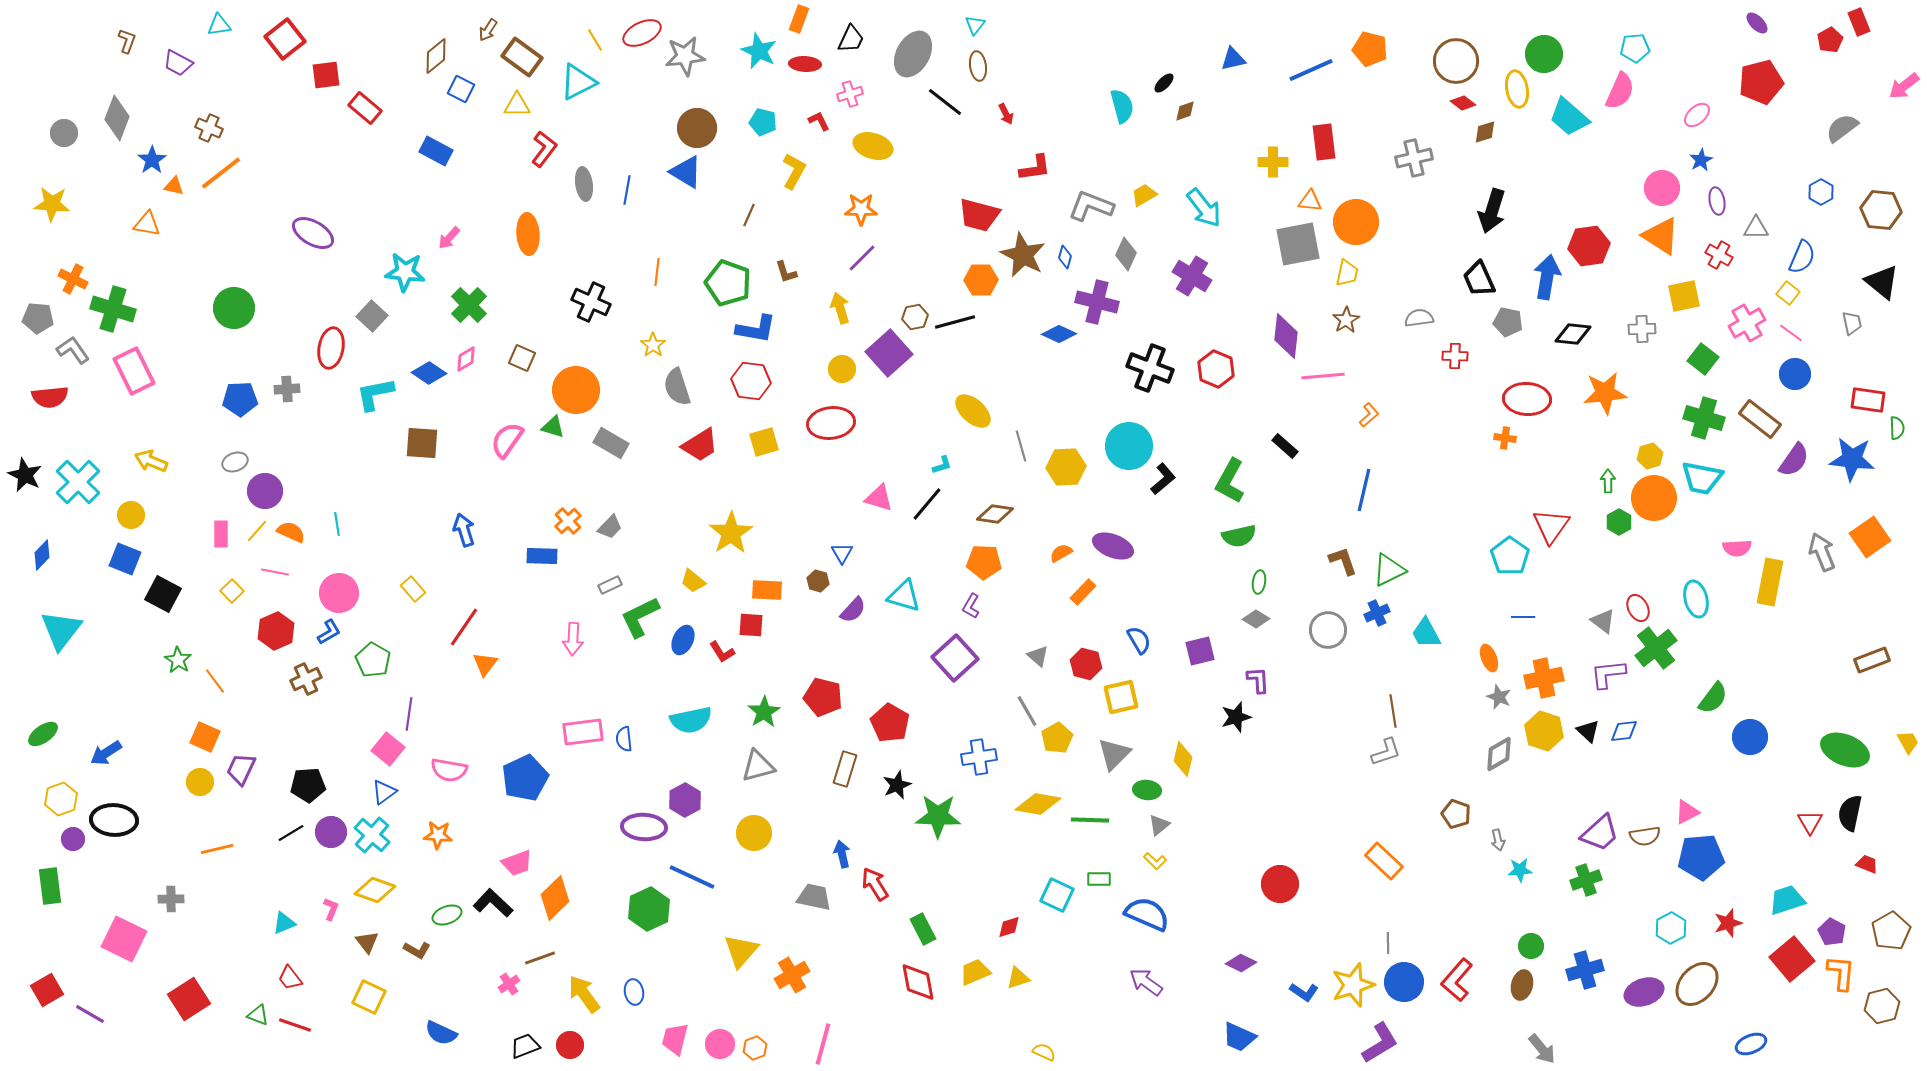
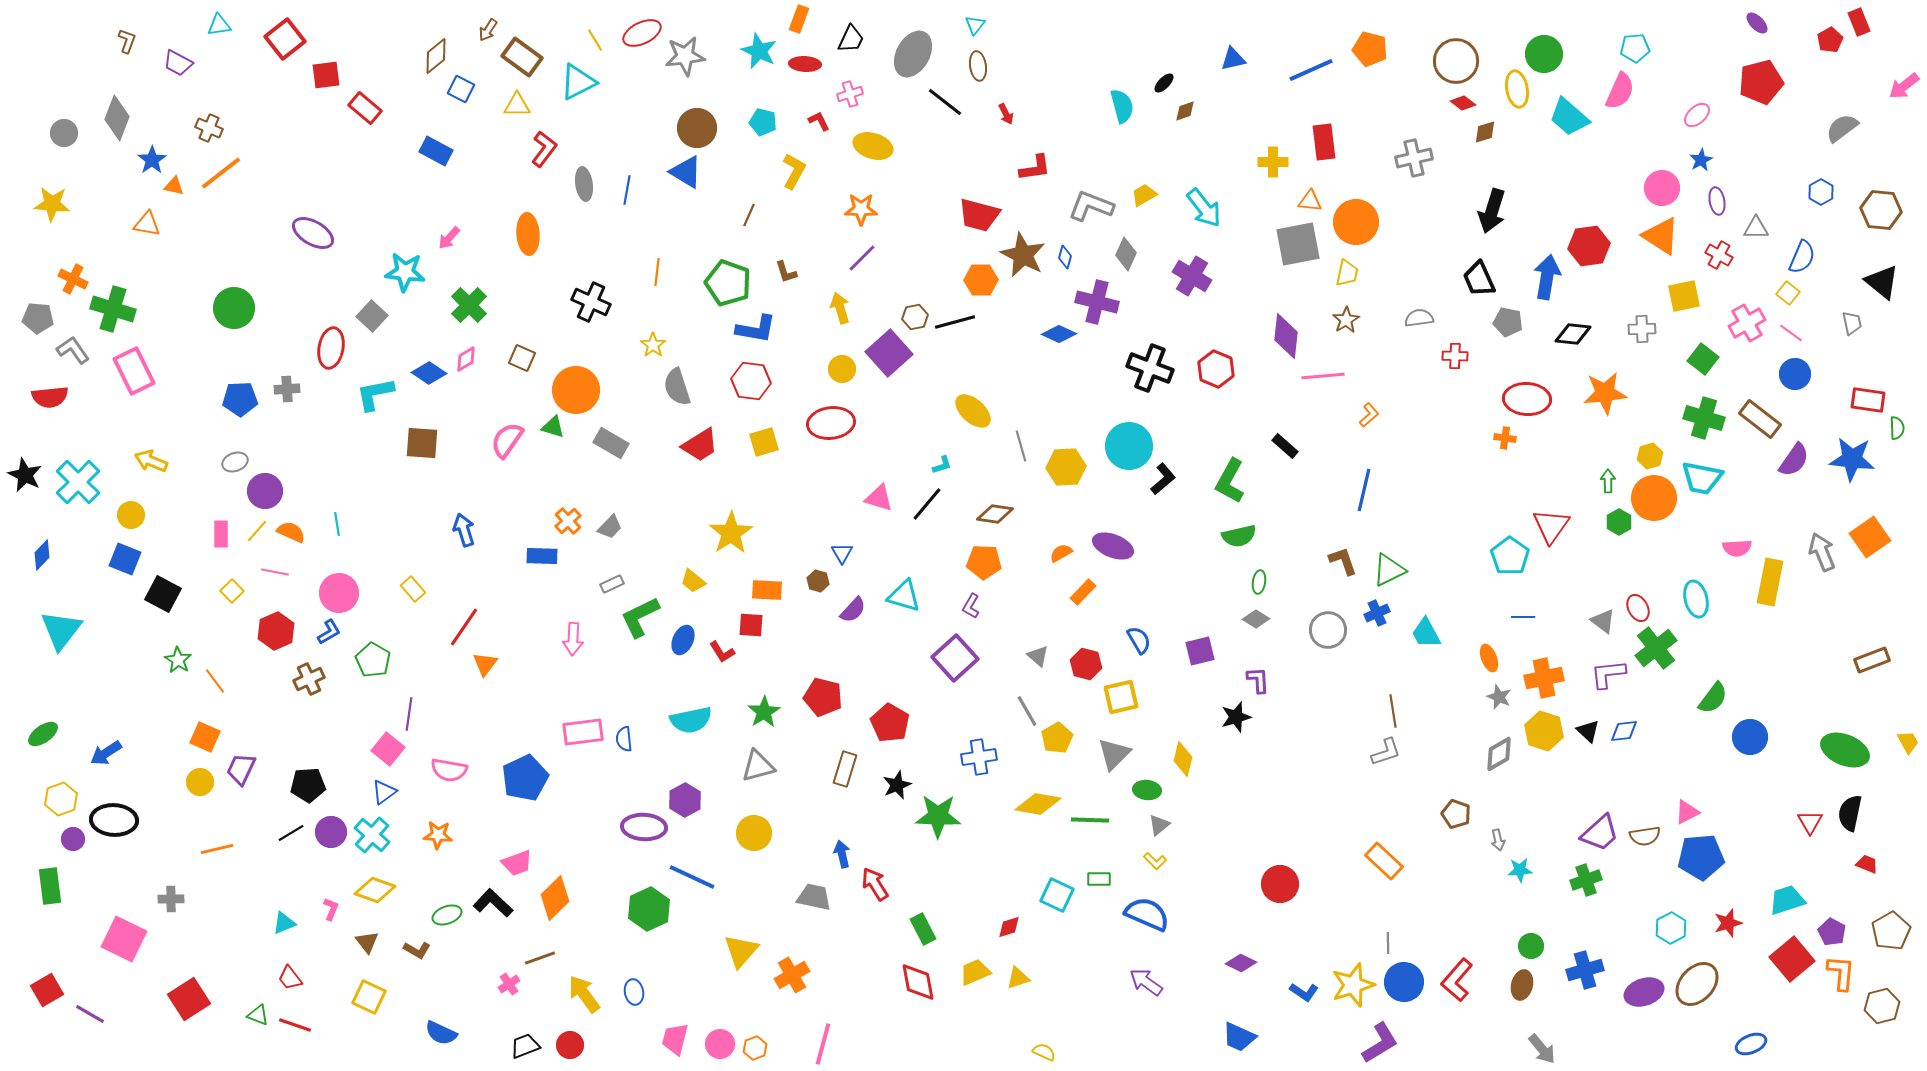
gray rectangle at (610, 585): moved 2 px right, 1 px up
brown cross at (306, 679): moved 3 px right
